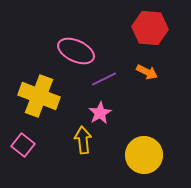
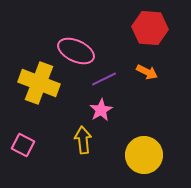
yellow cross: moved 13 px up
pink star: moved 1 px right, 3 px up
pink square: rotated 10 degrees counterclockwise
